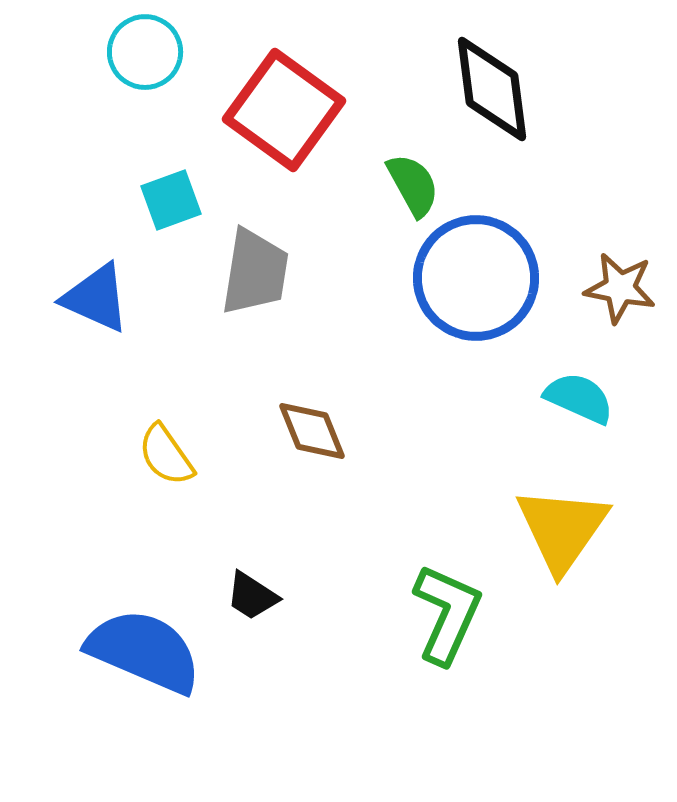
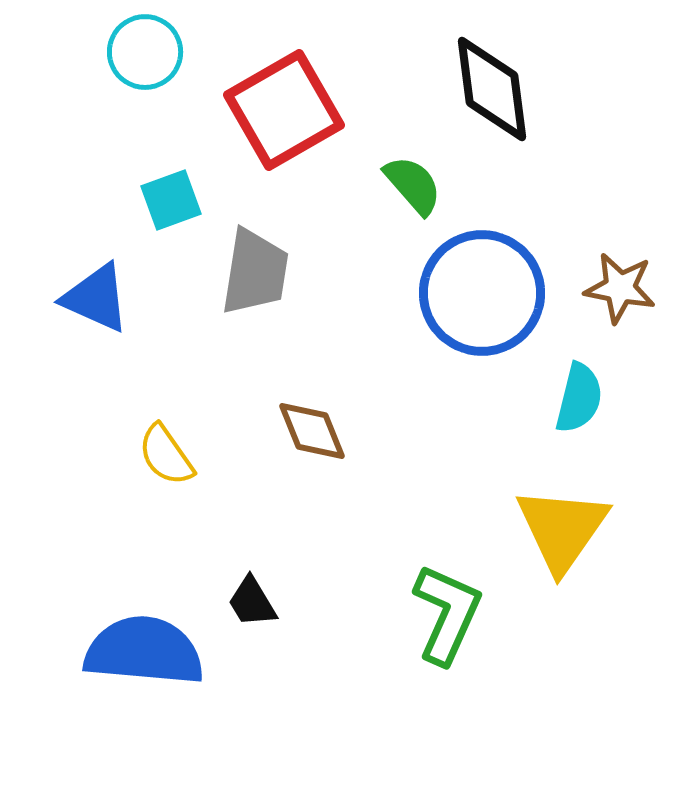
red square: rotated 24 degrees clockwise
green semicircle: rotated 12 degrees counterclockwise
blue circle: moved 6 px right, 15 px down
cyan semicircle: rotated 80 degrees clockwise
black trapezoid: moved 6 px down; rotated 26 degrees clockwise
blue semicircle: rotated 18 degrees counterclockwise
